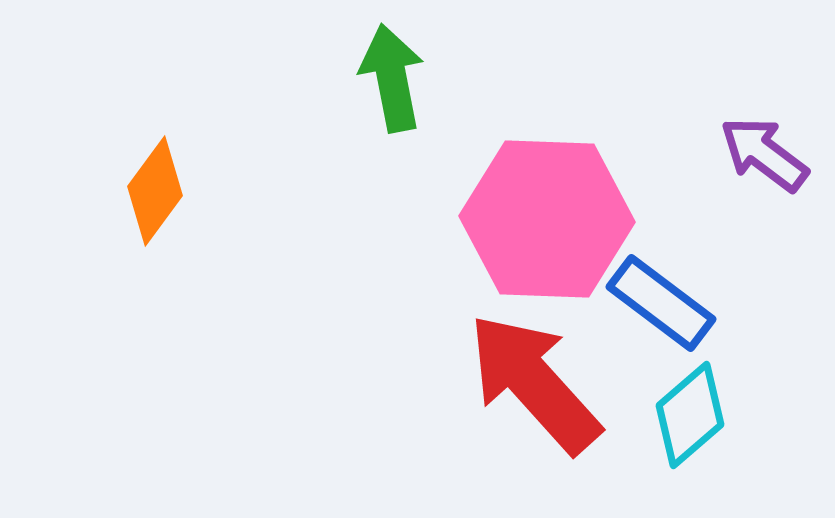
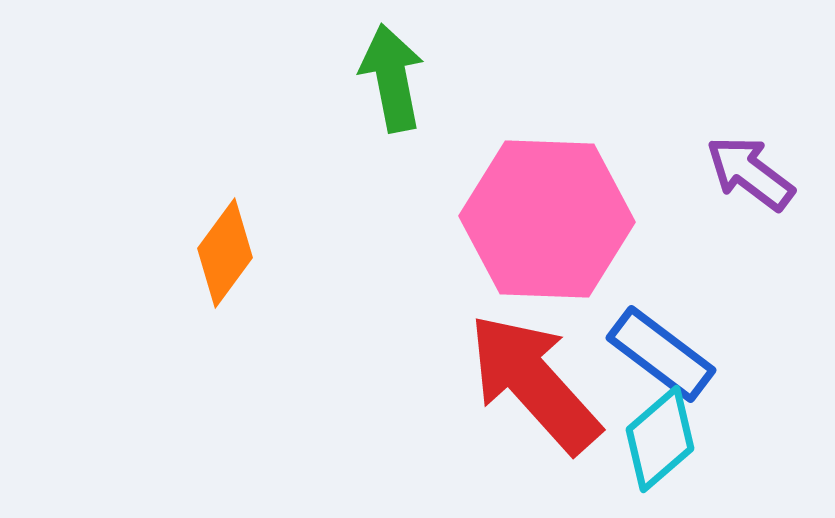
purple arrow: moved 14 px left, 19 px down
orange diamond: moved 70 px right, 62 px down
blue rectangle: moved 51 px down
cyan diamond: moved 30 px left, 24 px down
